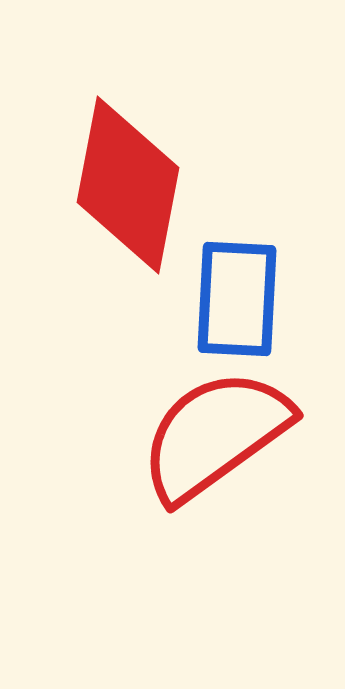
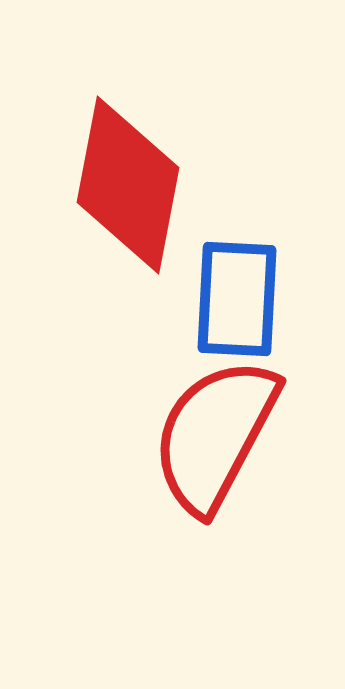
red semicircle: rotated 26 degrees counterclockwise
